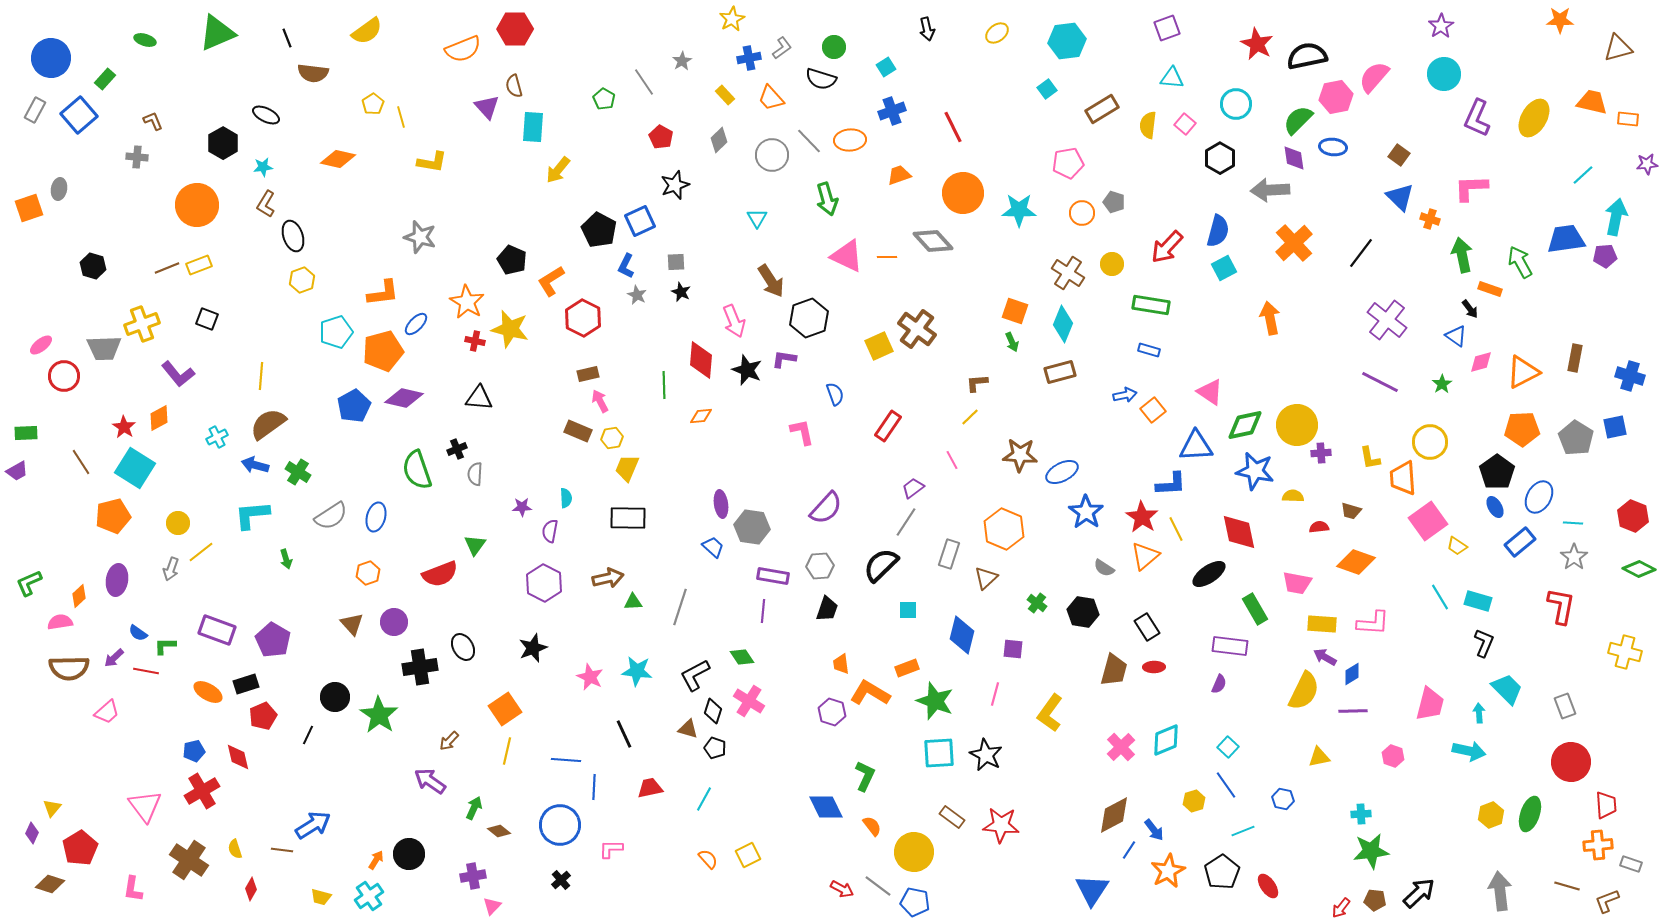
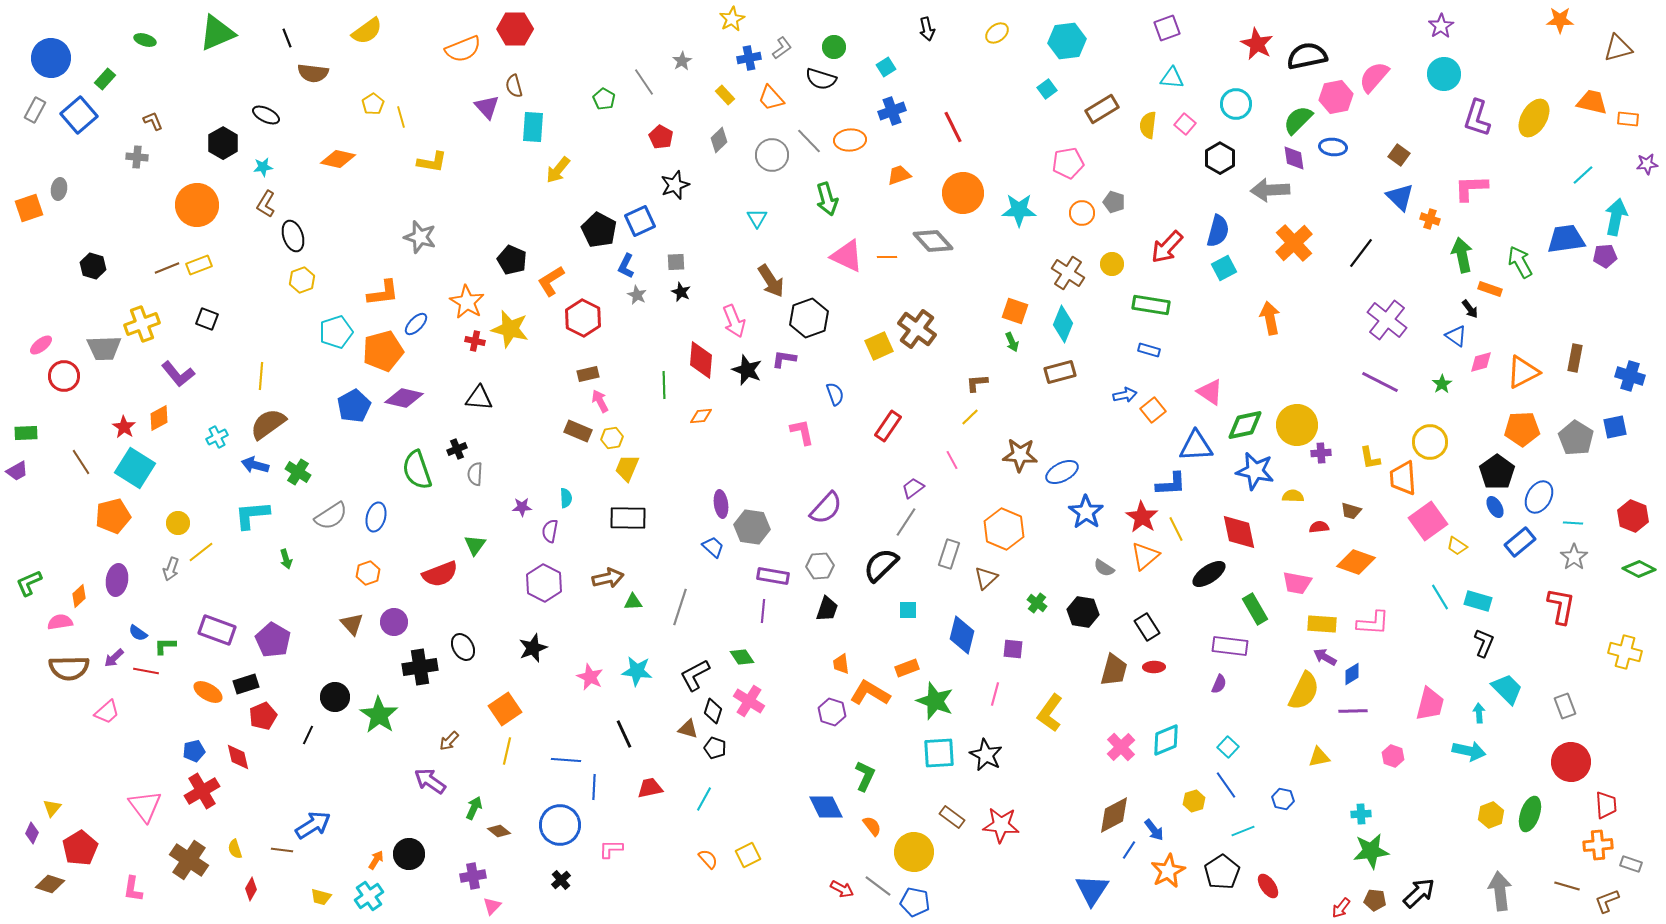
purple L-shape at (1477, 118): rotated 6 degrees counterclockwise
